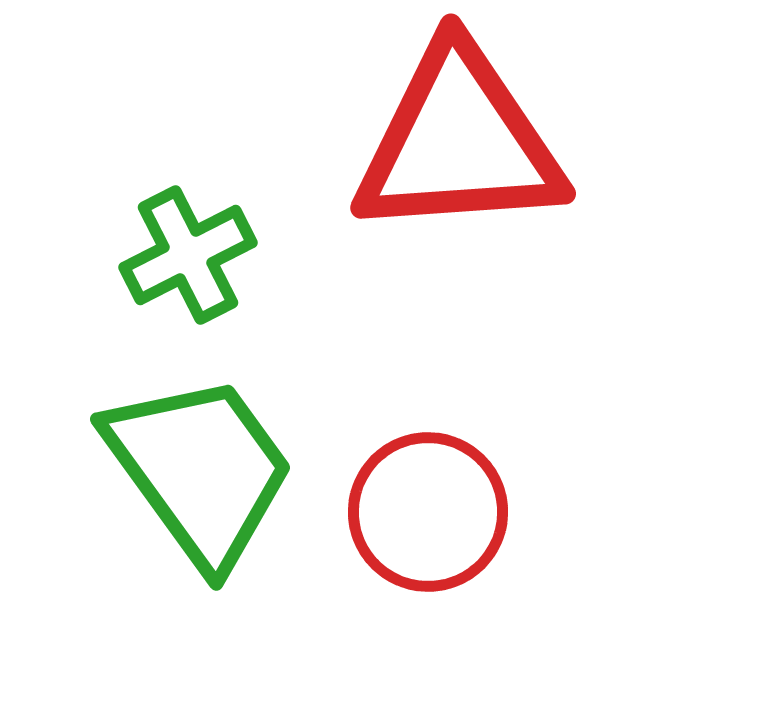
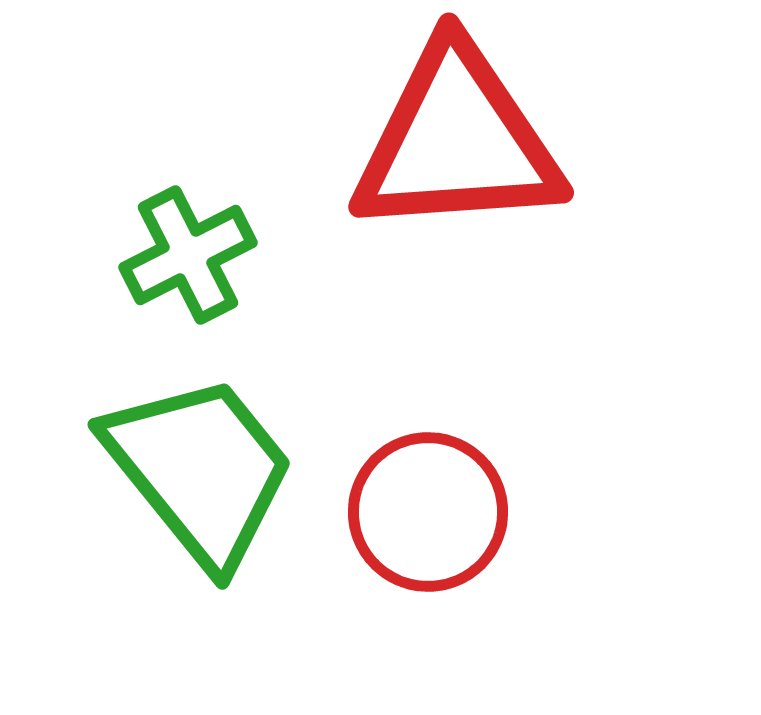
red triangle: moved 2 px left, 1 px up
green trapezoid: rotated 3 degrees counterclockwise
